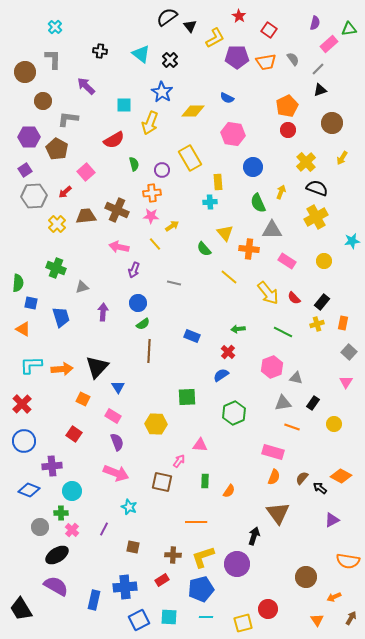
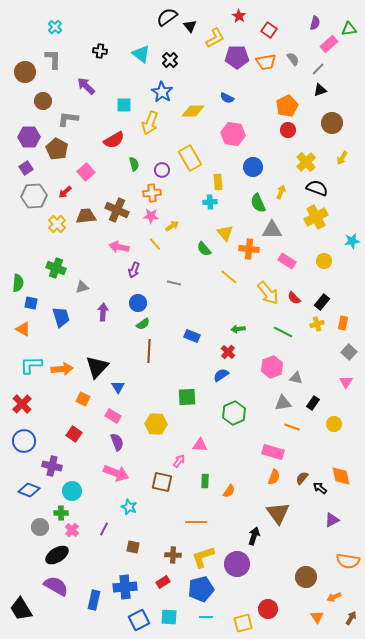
purple square at (25, 170): moved 1 px right, 2 px up
purple cross at (52, 466): rotated 18 degrees clockwise
orange diamond at (341, 476): rotated 50 degrees clockwise
red rectangle at (162, 580): moved 1 px right, 2 px down
orange triangle at (317, 620): moved 3 px up
